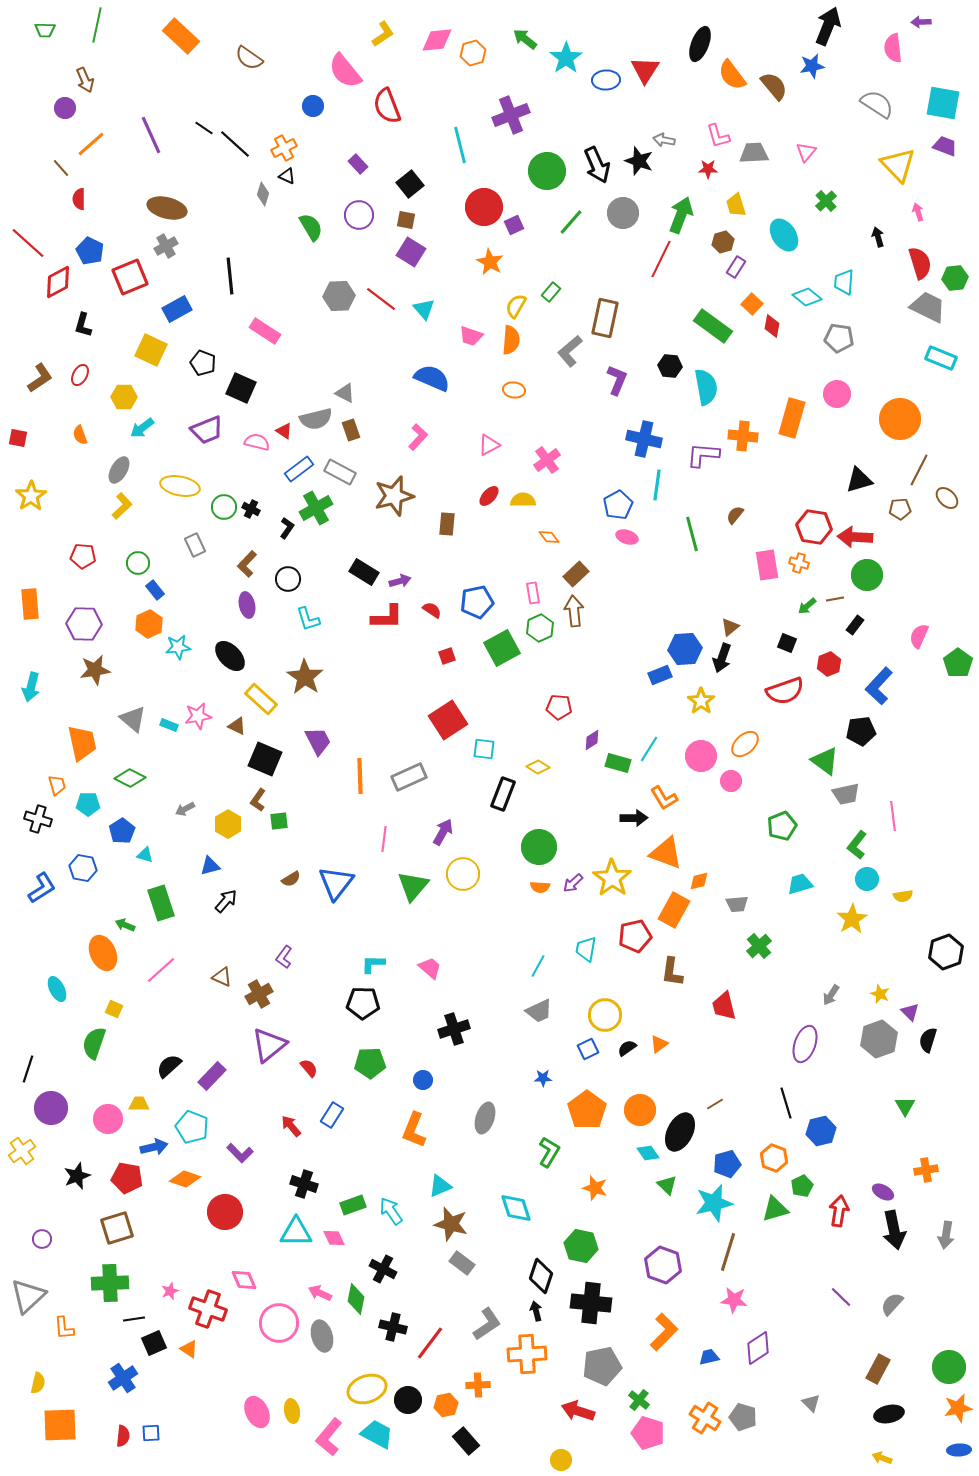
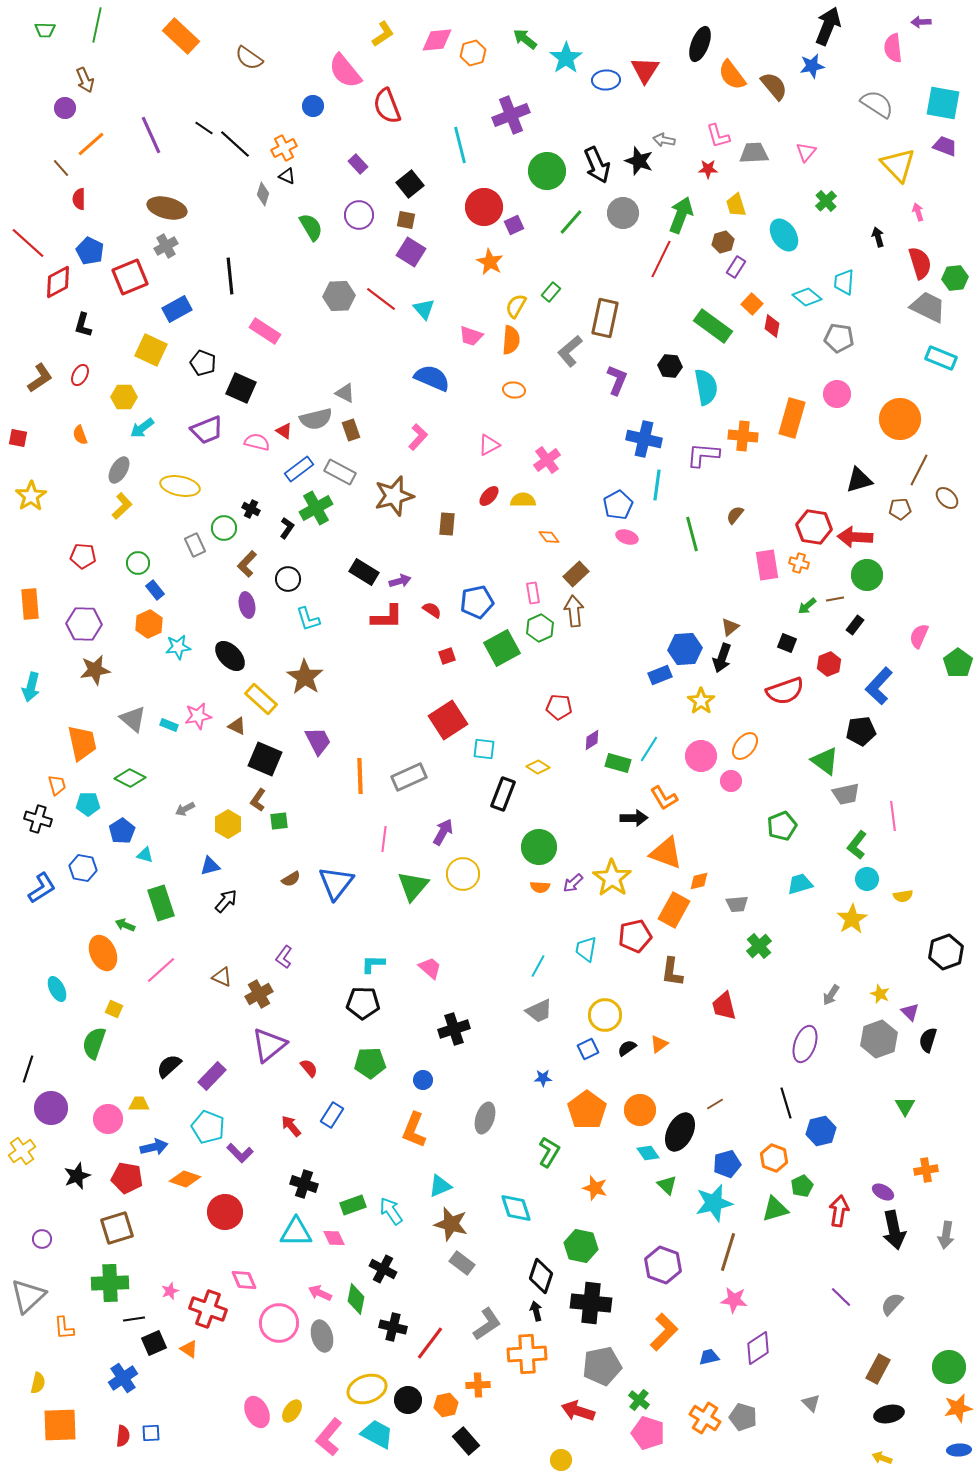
green circle at (224, 507): moved 21 px down
orange ellipse at (745, 744): moved 2 px down; rotated 8 degrees counterclockwise
cyan pentagon at (192, 1127): moved 16 px right
yellow ellipse at (292, 1411): rotated 45 degrees clockwise
